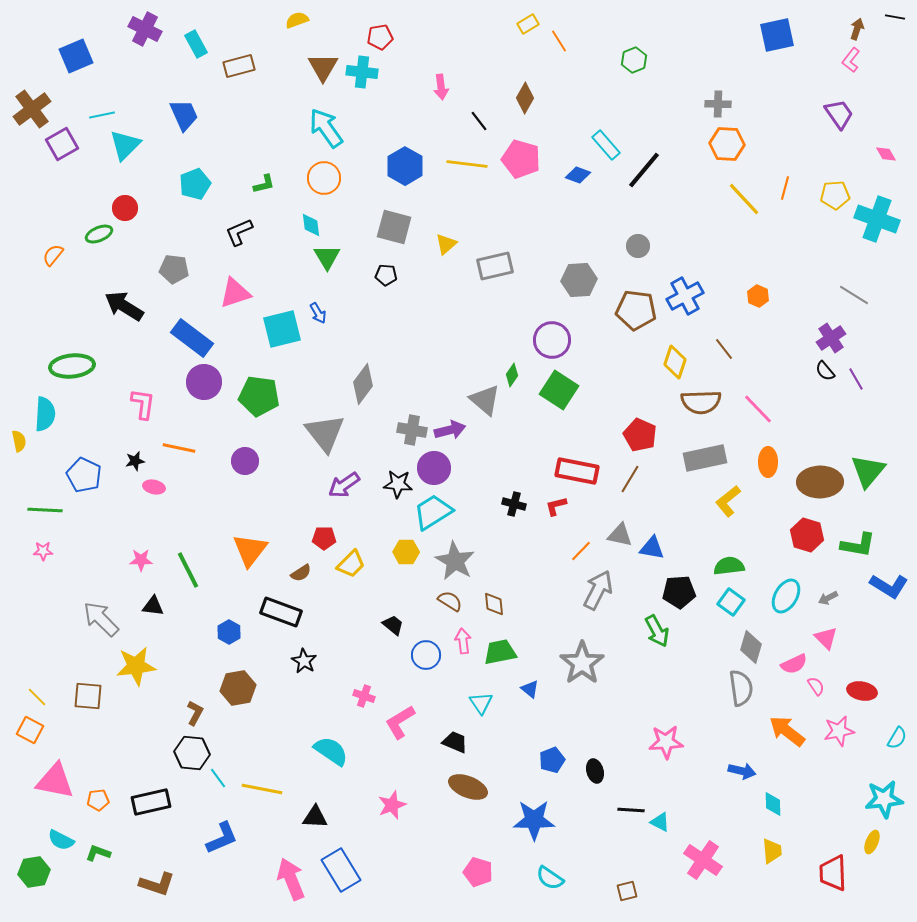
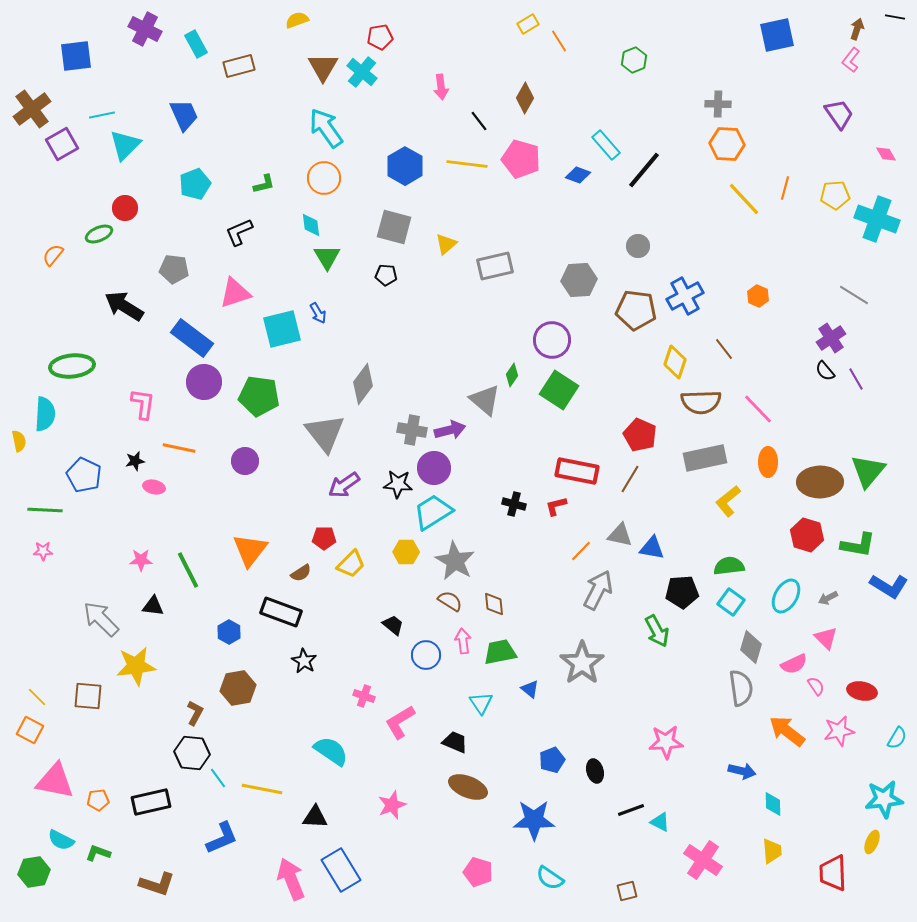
blue square at (76, 56): rotated 16 degrees clockwise
cyan cross at (362, 72): rotated 32 degrees clockwise
black pentagon at (679, 592): moved 3 px right
black line at (631, 810): rotated 24 degrees counterclockwise
